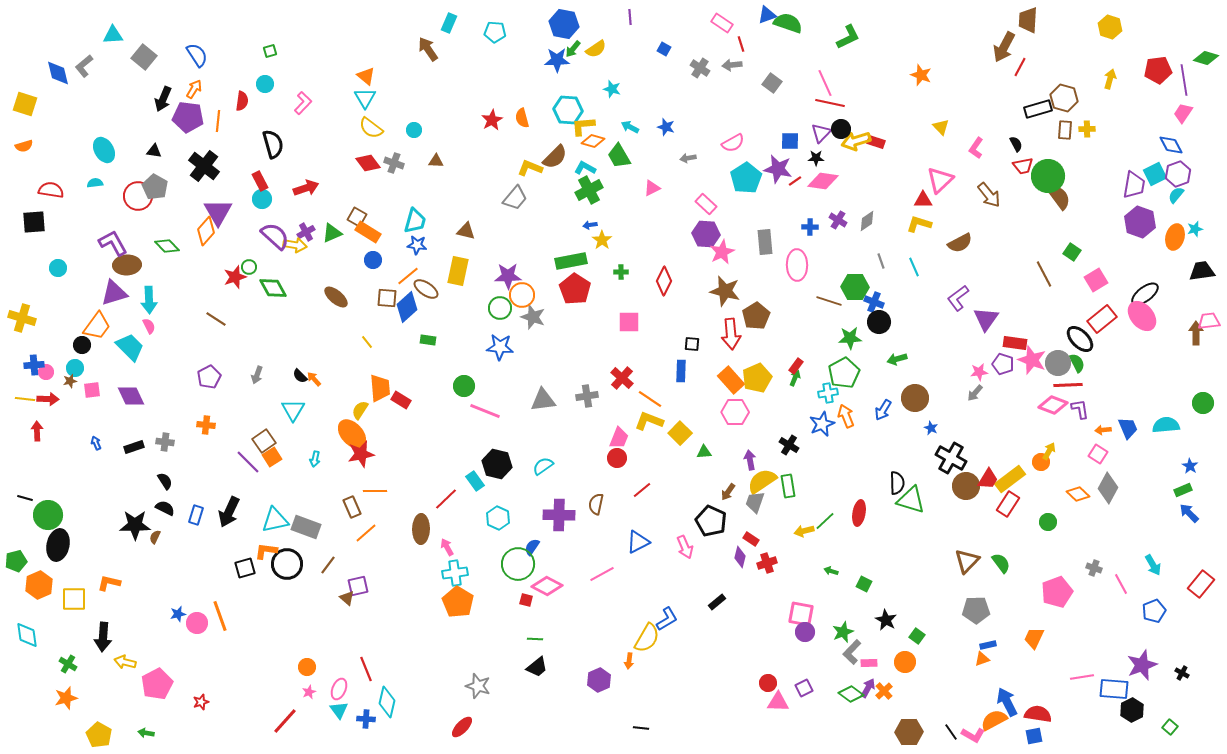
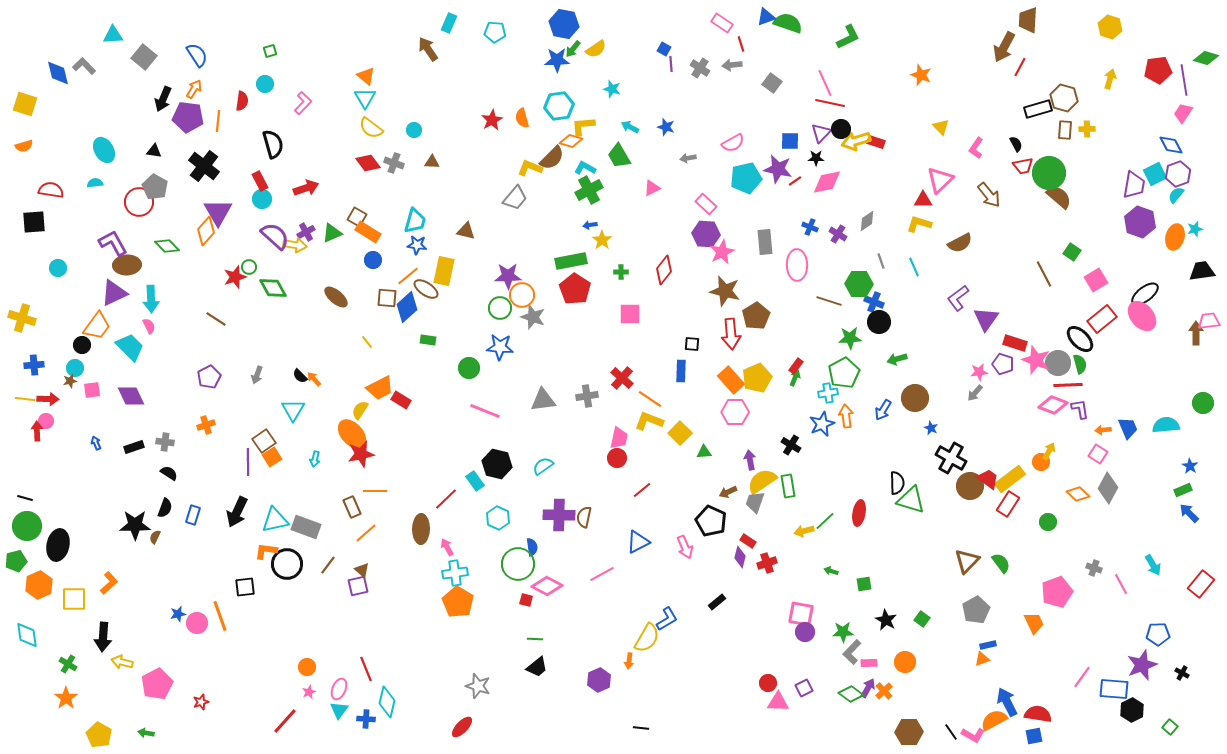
blue triangle at (767, 15): moved 1 px left, 2 px down
purple line at (630, 17): moved 41 px right, 47 px down
gray L-shape at (84, 66): rotated 85 degrees clockwise
cyan hexagon at (568, 110): moved 9 px left, 4 px up; rotated 12 degrees counterclockwise
orange diamond at (593, 141): moved 22 px left
brown semicircle at (555, 157): moved 3 px left, 1 px down
brown triangle at (436, 161): moved 4 px left, 1 px down
green circle at (1048, 176): moved 1 px right, 3 px up
cyan pentagon at (746, 178): rotated 20 degrees clockwise
pink diamond at (823, 181): moved 4 px right, 1 px down; rotated 20 degrees counterclockwise
red circle at (138, 196): moved 1 px right, 6 px down
brown semicircle at (1059, 197): rotated 12 degrees counterclockwise
purple cross at (838, 220): moved 14 px down
blue cross at (810, 227): rotated 21 degrees clockwise
yellow rectangle at (458, 271): moved 14 px left
red diamond at (664, 281): moved 11 px up; rotated 12 degrees clockwise
green hexagon at (855, 287): moved 4 px right, 3 px up
purple triangle at (114, 293): rotated 8 degrees counterclockwise
cyan arrow at (149, 300): moved 2 px right, 1 px up
pink square at (629, 322): moved 1 px right, 8 px up
red rectangle at (1015, 343): rotated 10 degrees clockwise
pink star at (1032, 360): moved 4 px right
green semicircle at (1077, 363): moved 3 px right, 1 px down; rotated 12 degrees clockwise
pink circle at (46, 372): moved 49 px down
green circle at (464, 386): moved 5 px right, 18 px up
orange trapezoid at (380, 388): rotated 68 degrees clockwise
orange arrow at (846, 416): rotated 15 degrees clockwise
orange cross at (206, 425): rotated 24 degrees counterclockwise
pink trapezoid at (619, 438): rotated 10 degrees counterclockwise
black cross at (789, 445): moved 2 px right
purple line at (248, 462): rotated 44 degrees clockwise
red trapezoid at (988, 479): rotated 85 degrees counterclockwise
black semicircle at (165, 481): moved 4 px right, 8 px up; rotated 24 degrees counterclockwise
brown circle at (966, 486): moved 4 px right
brown arrow at (728, 492): rotated 30 degrees clockwise
brown semicircle at (596, 504): moved 12 px left, 13 px down
black semicircle at (165, 508): rotated 84 degrees clockwise
black arrow at (229, 512): moved 8 px right
green circle at (48, 515): moved 21 px left, 11 px down
blue rectangle at (196, 515): moved 3 px left
red rectangle at (751, 539): moved 3 px left, 2 px down
blue semicircle at (532, 547): rotated 138 degrees clockwise
black square at (245, 568): moved 19 px down; rotated 10 degrees clockwise
orange L-shape at (109, 583): rotated 125 degrees clockwise
green square at (864, 584): rotated 35 degrees counterclockwise
brown triangle at (347, 598): moved 15 px right, 28 px up
gray pentagon at (976, 610): rotated 28 degrees counterclockwise
blue pentagon at (1154, 611): moved 4 px right, 23 px down; rotated 20 degrees clockwise
green star at (843, 632): rotated 20 degrees clockwise
green square at (917, 636): moved 5 px right, 17 px up
orange trapezoid at (1034, 638): moved 15 px up; rotated 130 degrees clockwise
yellow arrow at (125, 662): moved 3 px left
pink line at (1082, 677): rotated 45 degrees counterclockwise
orange star at (66, 698): rotated 20 degrees counterclockwise
cyan triangle at (339, 710): rotated 12 degrees clockwise
